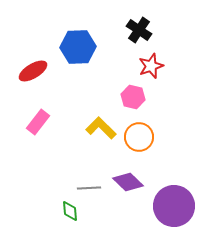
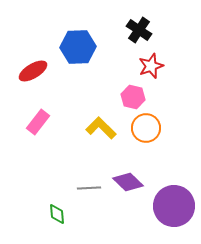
orange circle: moved 7 px right, 9 px up
green diamond: moved 13 px left, 3 px down
